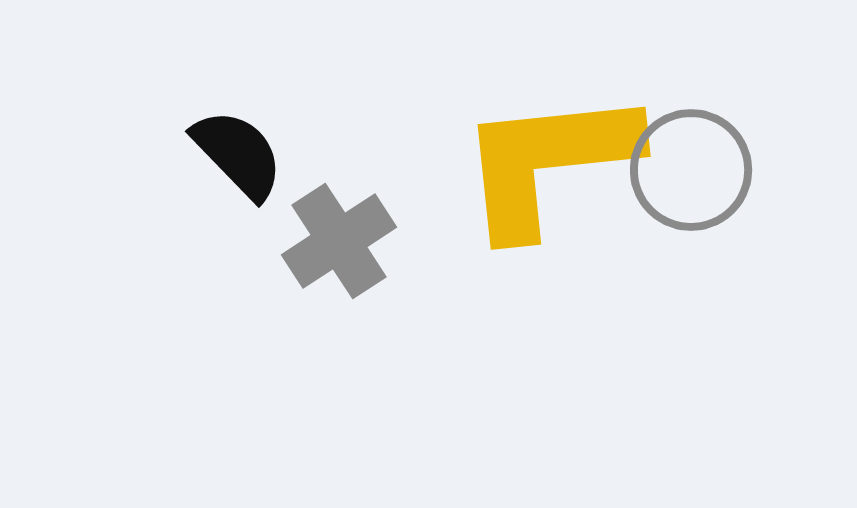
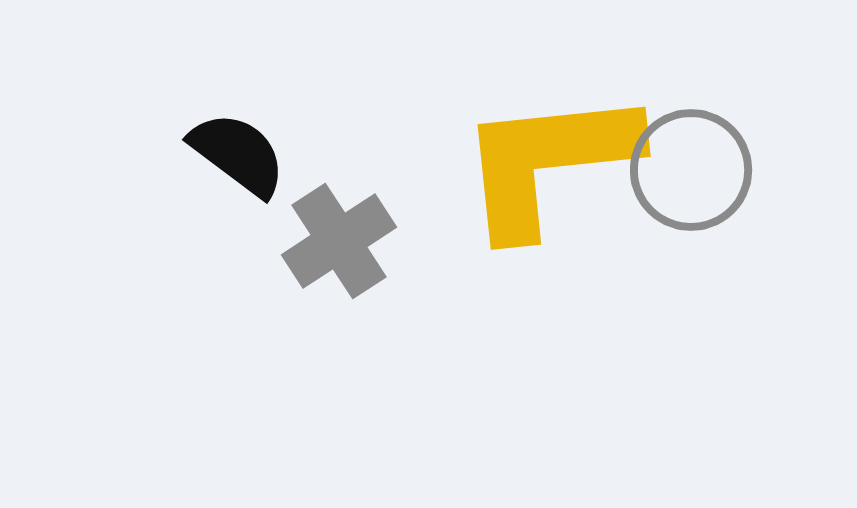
black semicircle: rotated 9 degrees counterclockwise
